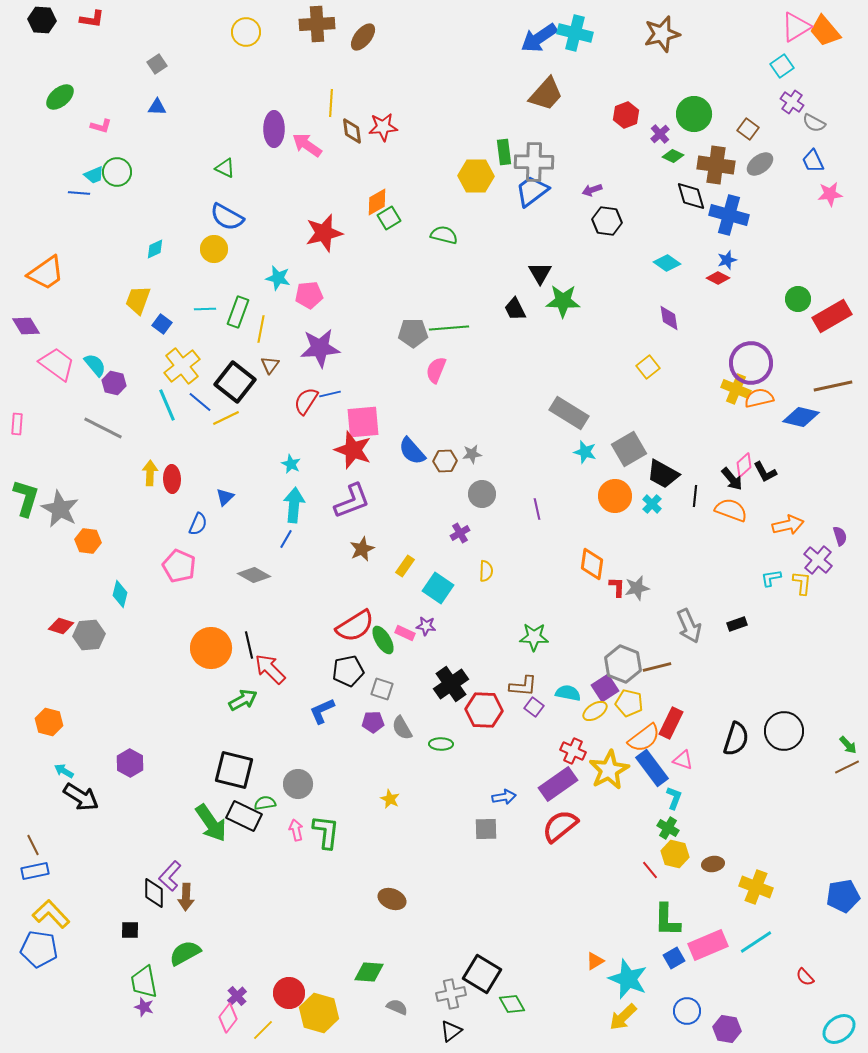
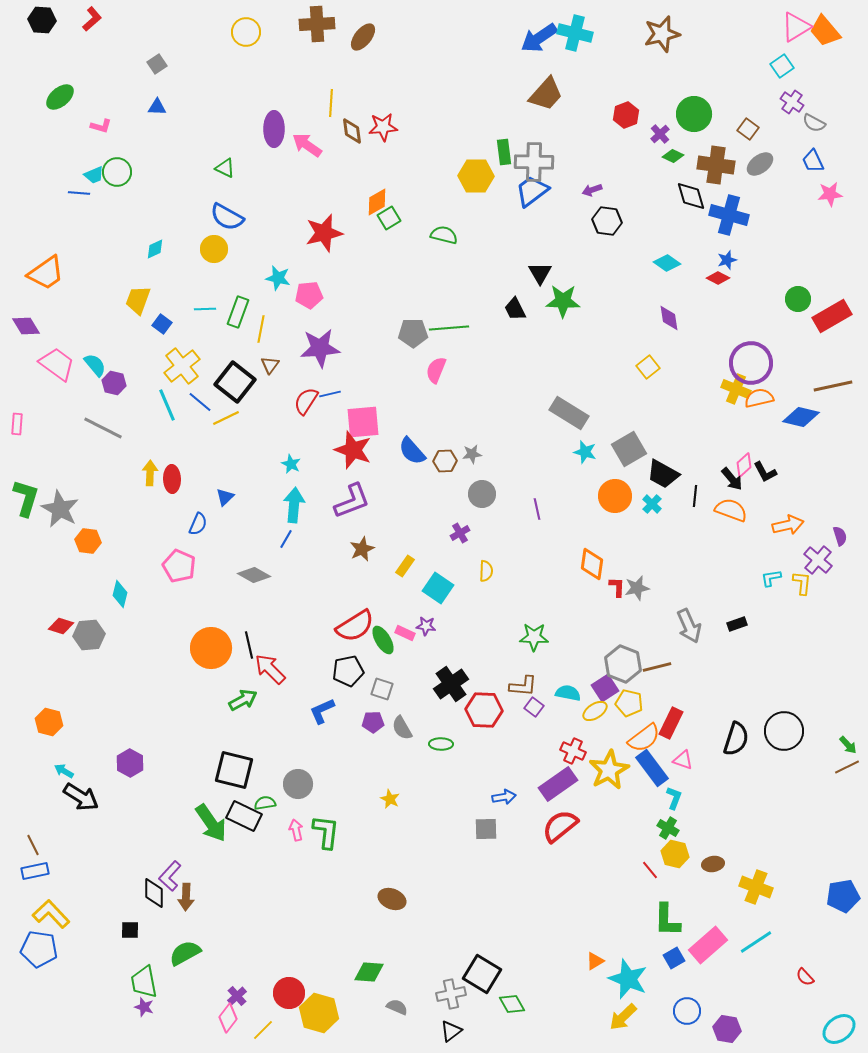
red L-shape at (92, 19): rotated 50 degrees counterclockwise
pink rectangle at (708, 945): rotated 18 degrees counterclockwise
